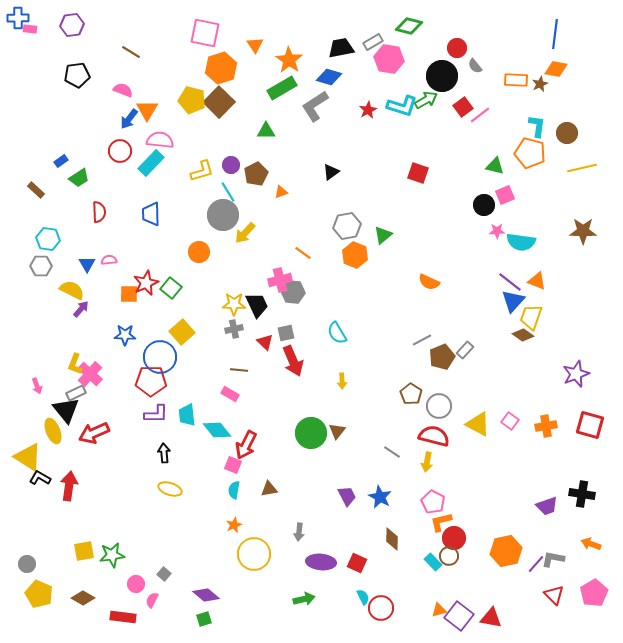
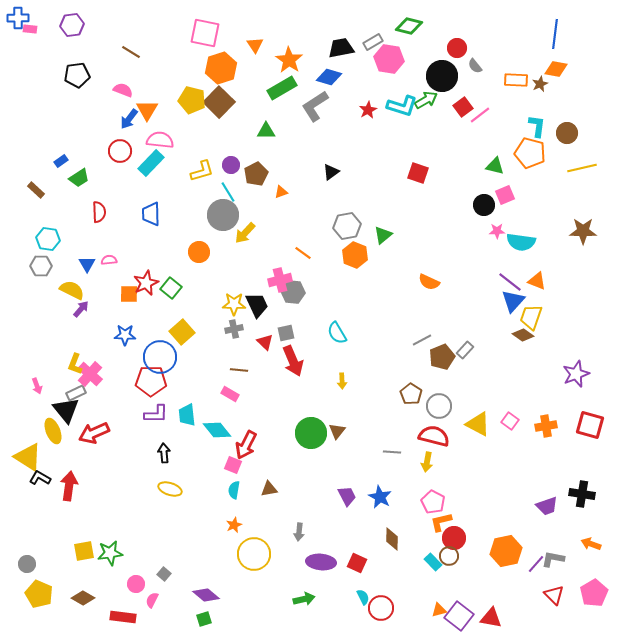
gray line at (392, 452): rotated 30 degrees counterclockwise
green star at (112, 555): moved 2 px left, 2 px up
